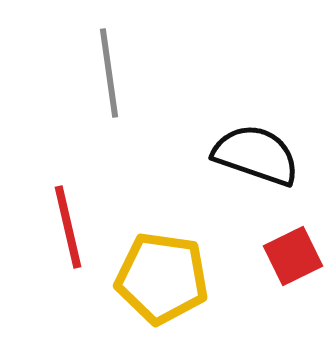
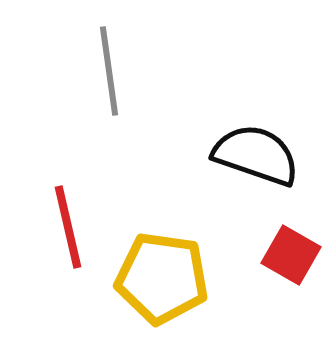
gray line: moved 2 px up
red square: moved 2 px left, 1 px up; rotated 34 degrees counterclockwise
